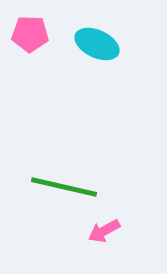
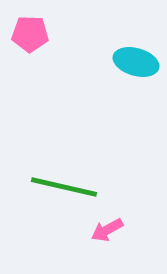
cyan ellipse: moved 39 px right, 18 px down; rotated 9 degrees counterclockwise
pink arrow: moved 3 px right, 1 px up
